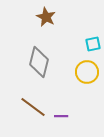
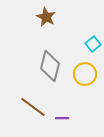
cyan square: rotated 28 degrees counterclockwise
gray diamond: moved 11 px right, 4 px down
yellow circle: moved 2 px left, 2 px down
purple line: moved 1 px right, 2 px down
